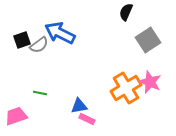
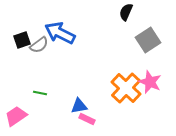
orange cross: rotated 16 degrees counterclockwise
pink trapezoid: rotated 15 degrees counterclockwise
